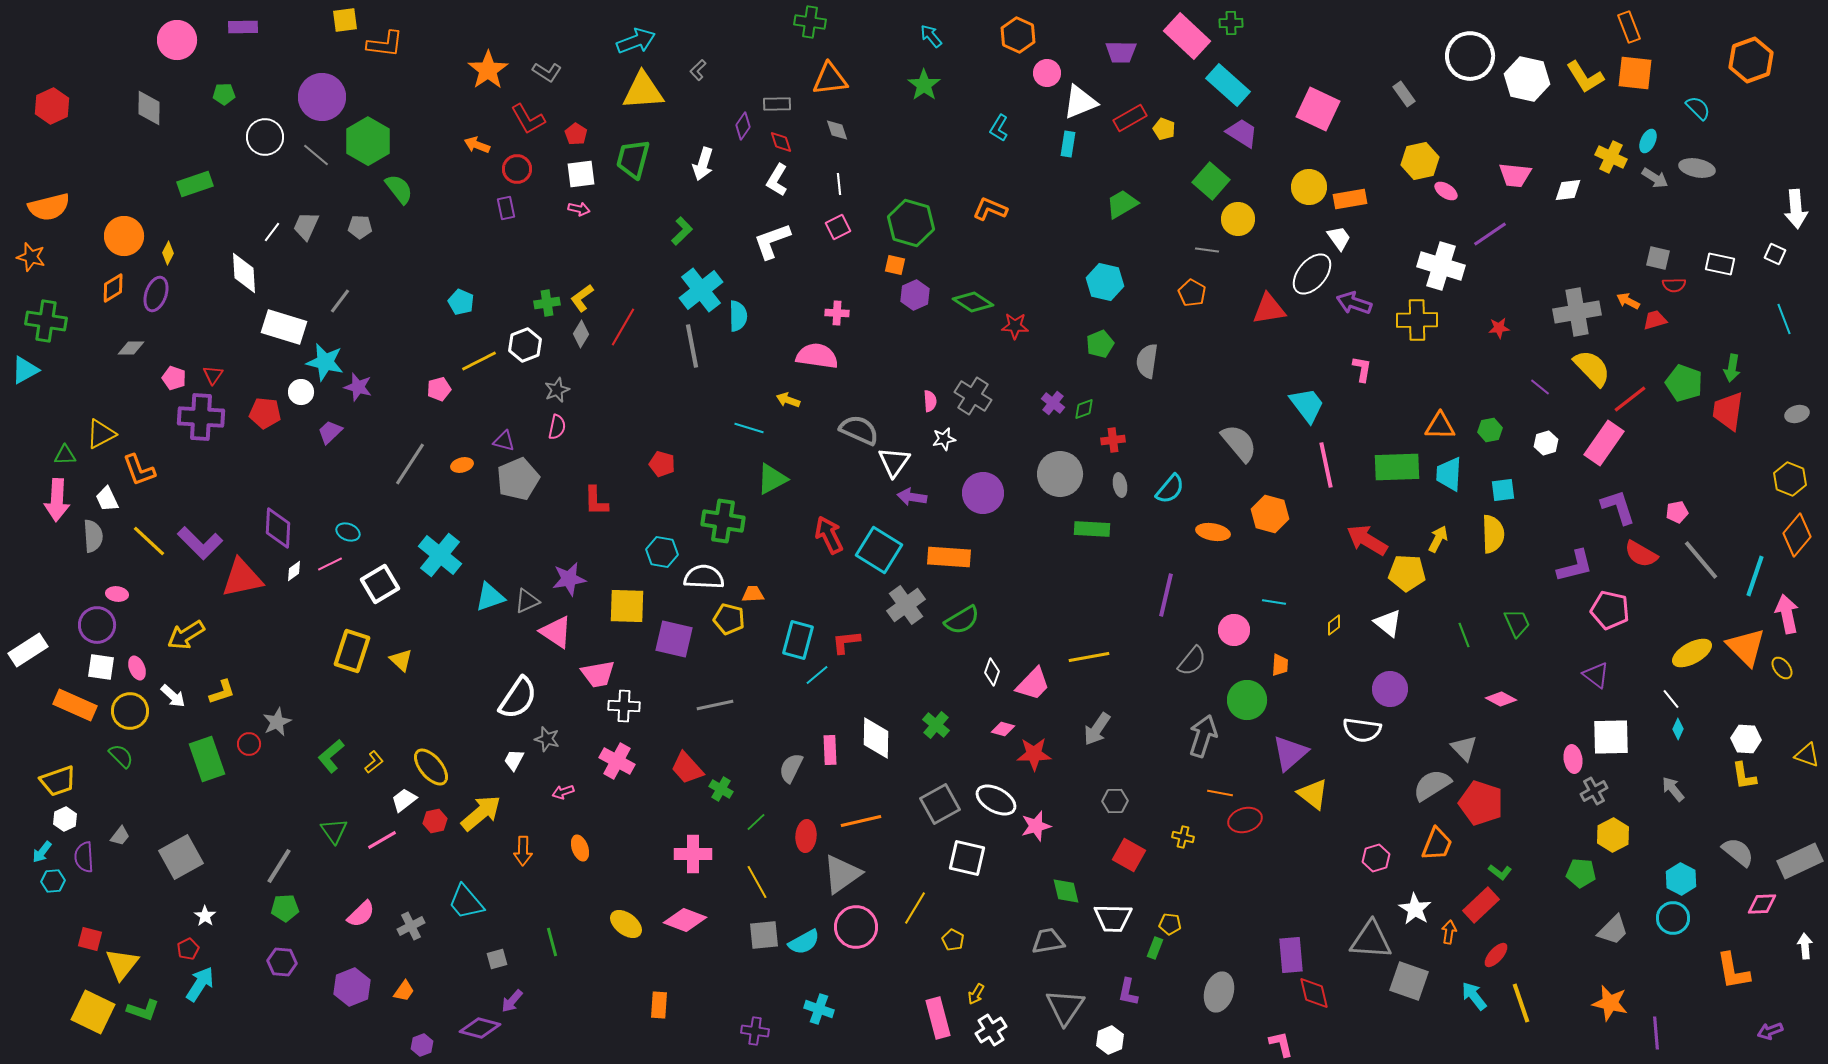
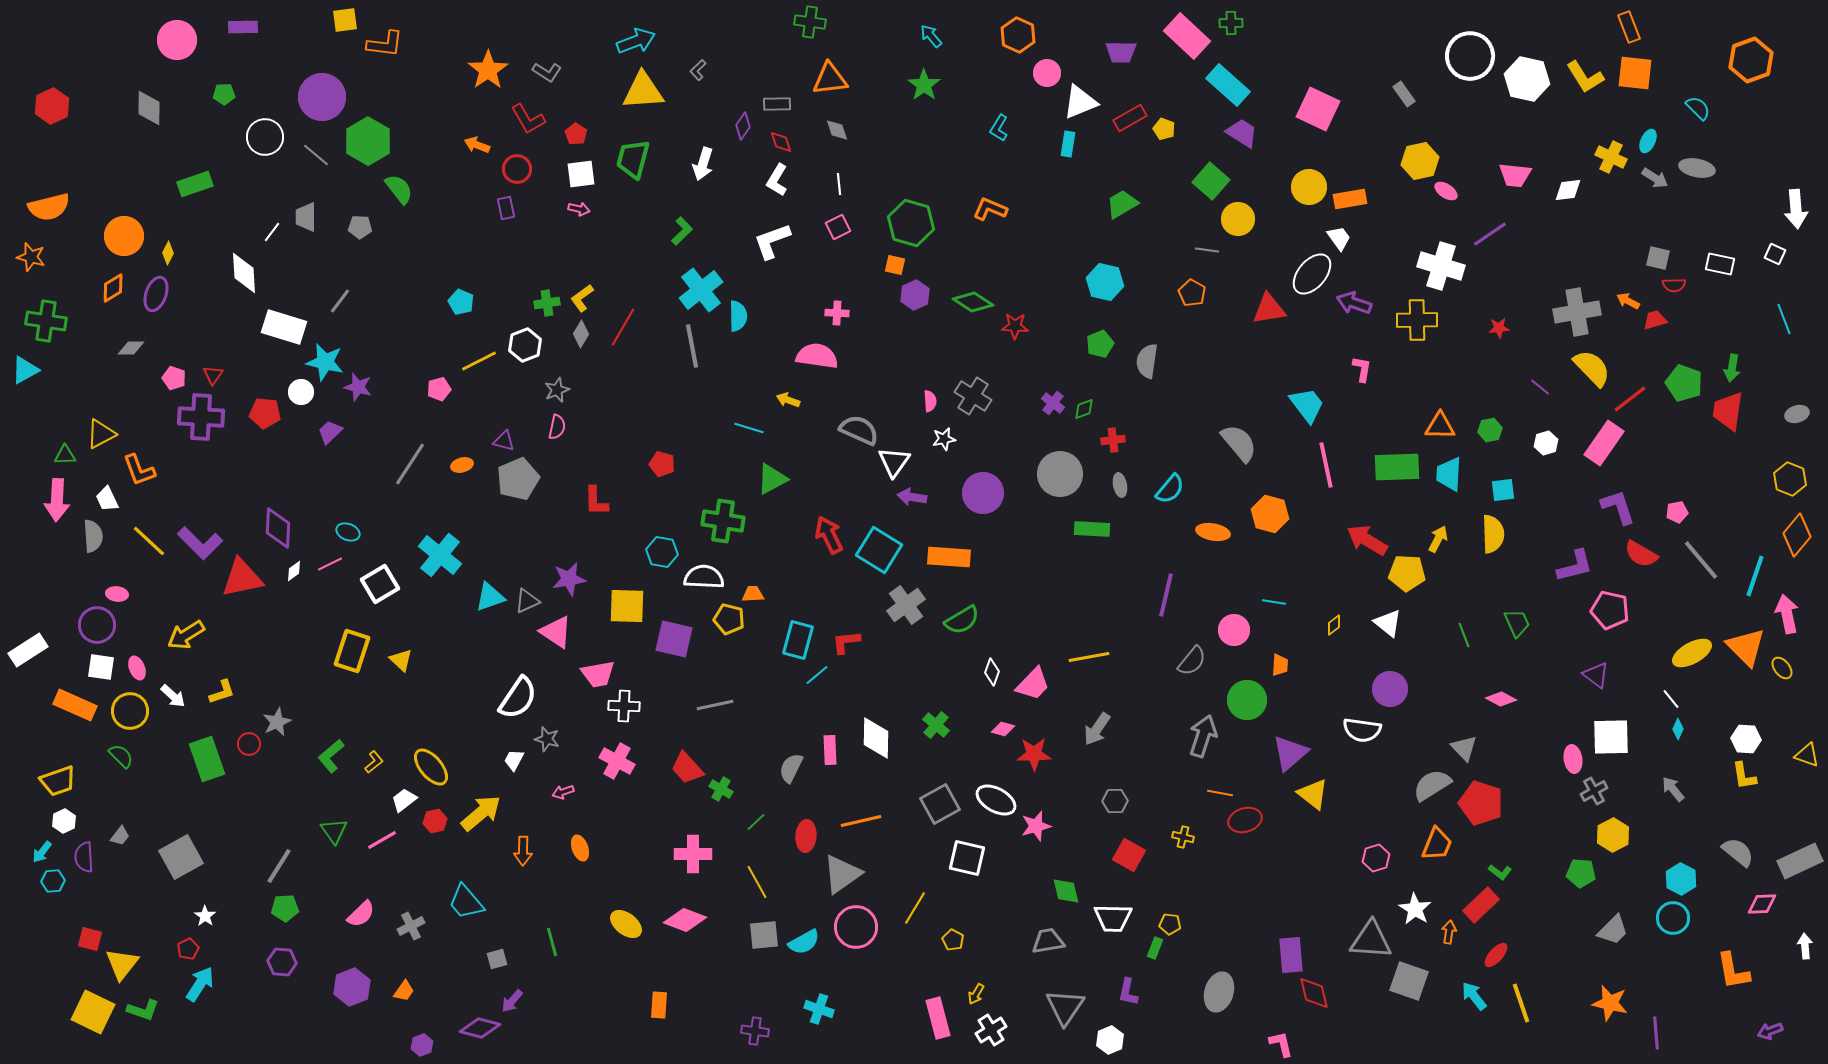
gray trapezoid at (306, 226): moved 9 px up; rotated 24 degrees counterclockwise
white hexagon at (65, 819): moved 1 px left, 2 px down
